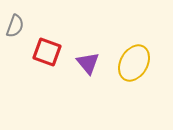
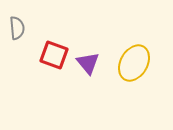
gray semicircle: moved 2 px right, 2 px down; rotated 25 degrees counterclockwise
red square: moved 7 px right, 3 px down
